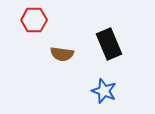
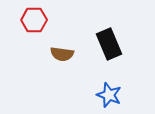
blue star: moved 5 px right, 4 px down
